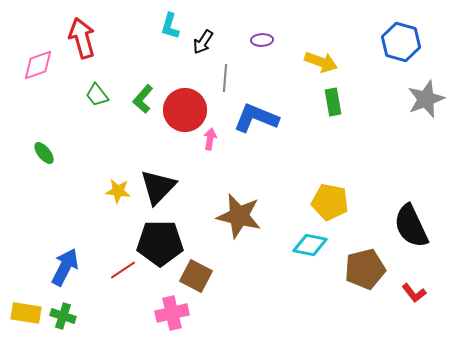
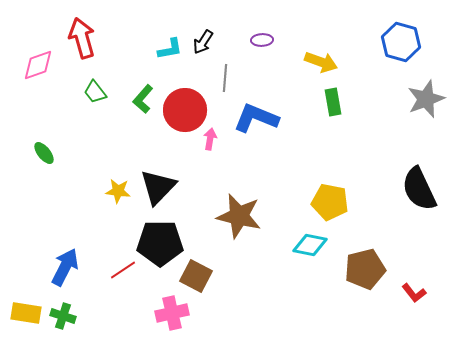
cyan L-shape: moved 23 px down; rotated 116 degrees counterclockwise
green trapezoid: moved 2 px left, 3 px up
black semicircle: moved 8 px right, 37 px up
